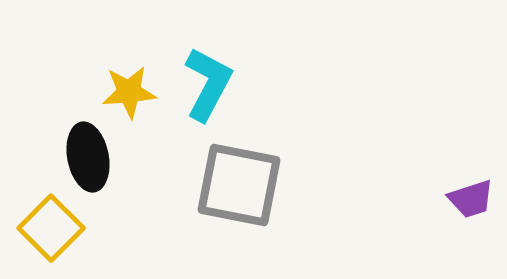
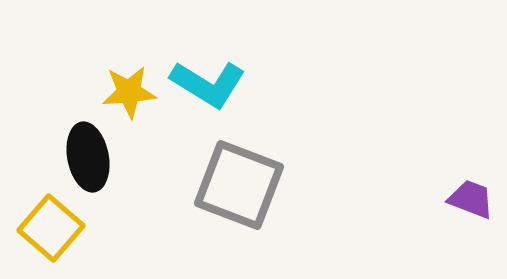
cyan L-shape: rotated 94 degrees clockwise
gray square: rotated 10 degrees clockwise
purple trapezoid: rotated 141 degrees counterclockwise
yellow square: rotated 4 degrees counterclockwise
